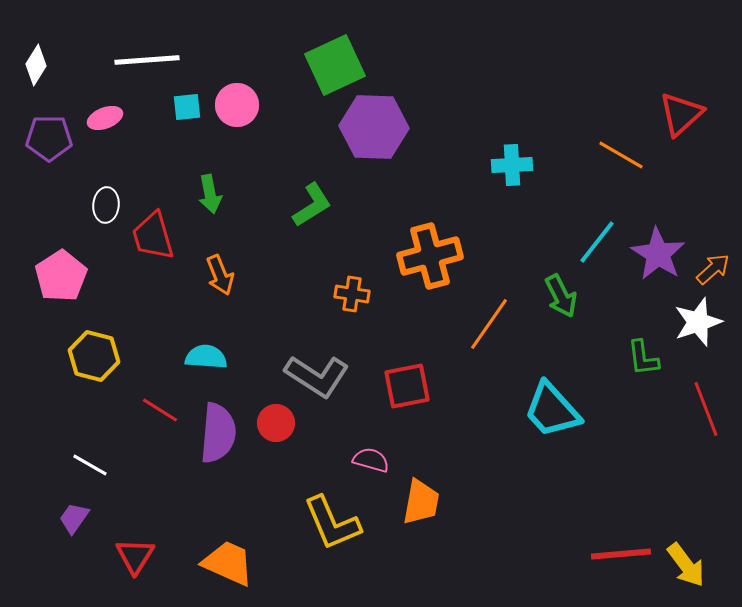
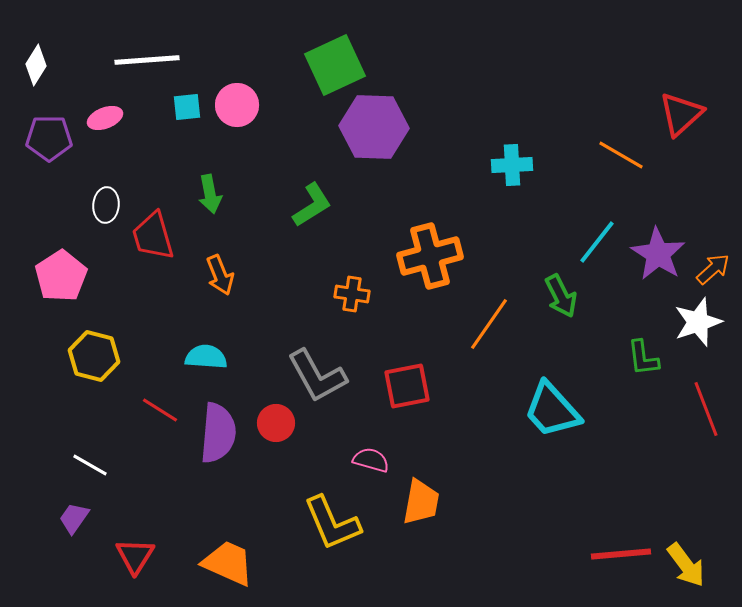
gray L-shape at (317, 376): rotated 28 degrees clockwise
